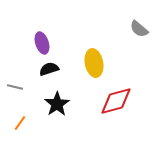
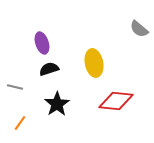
red diamond: rotated 20 degrees clockwise
